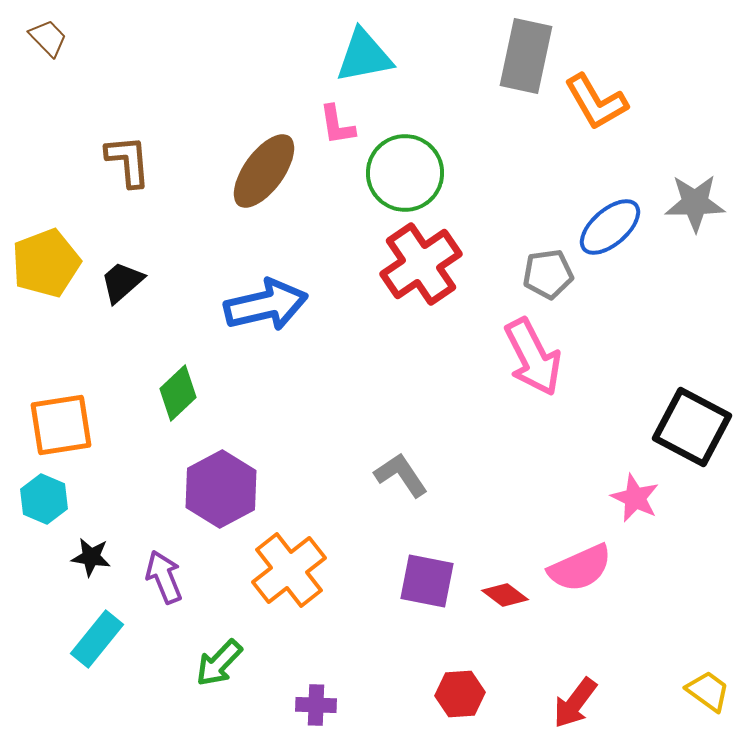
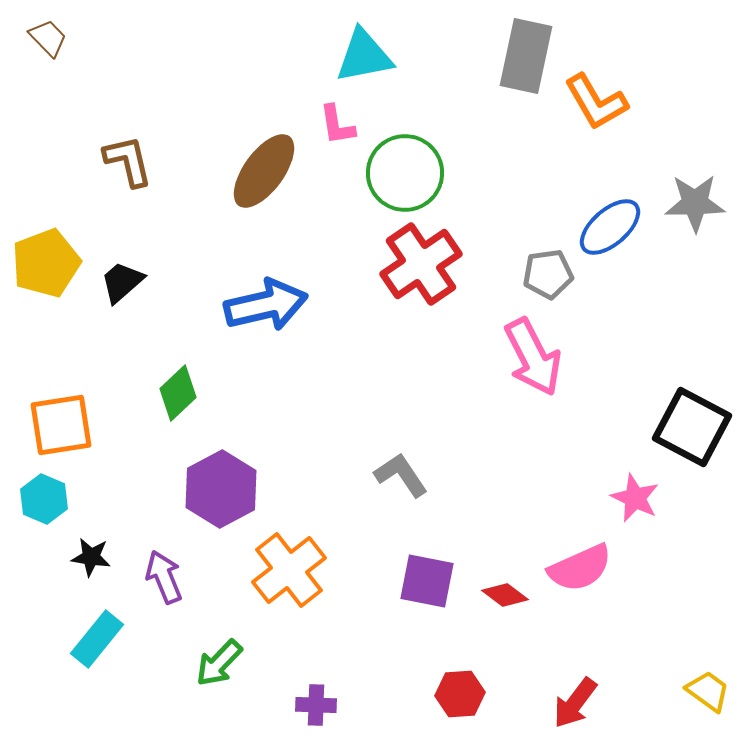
brown L-shape: rotated 8 degrees counterclockwise
